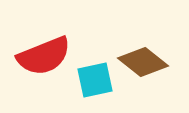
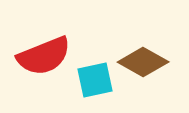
brown diamond: rotated 9 degrees counterclockwise
